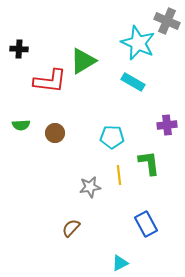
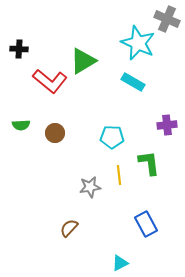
gray cross: moved 2 px up
red L-shape: rotated 32 degrees clockwise
brown semicircle: moved 2 px left
